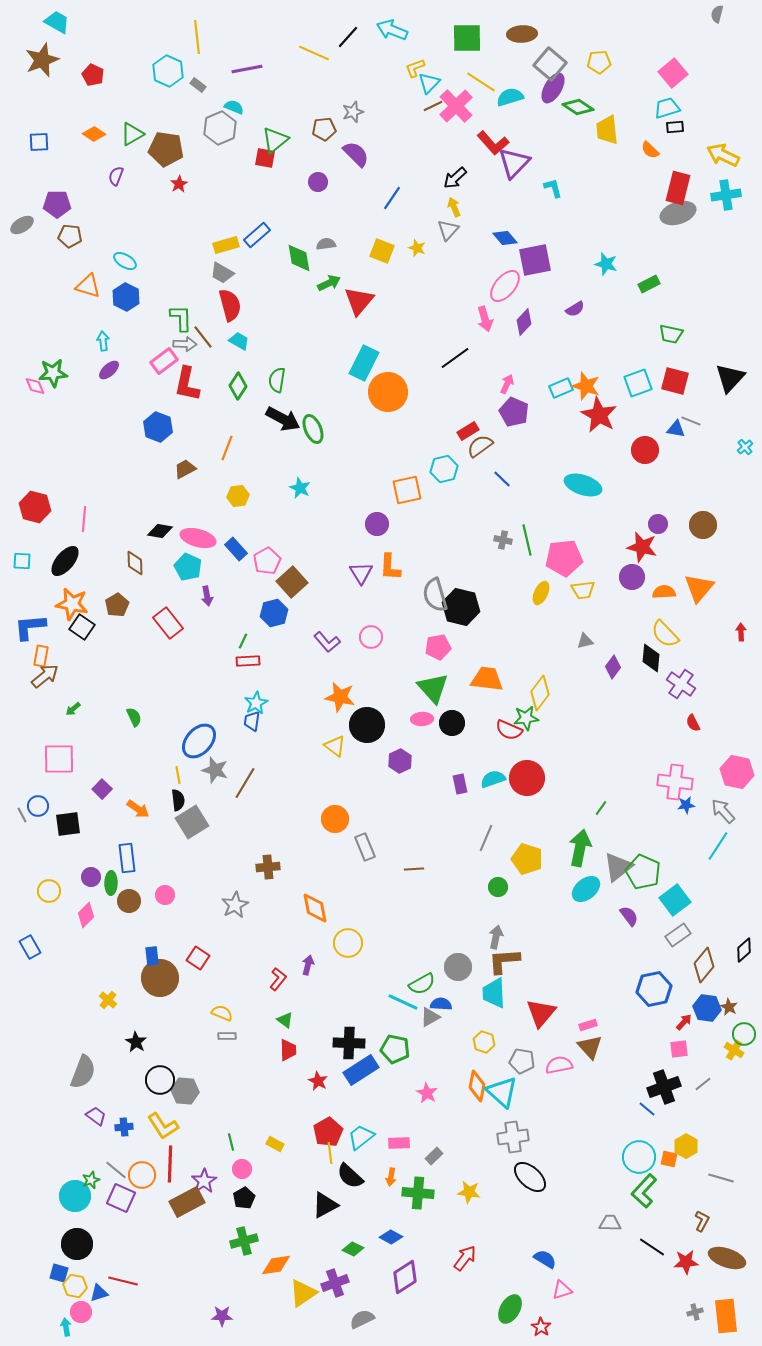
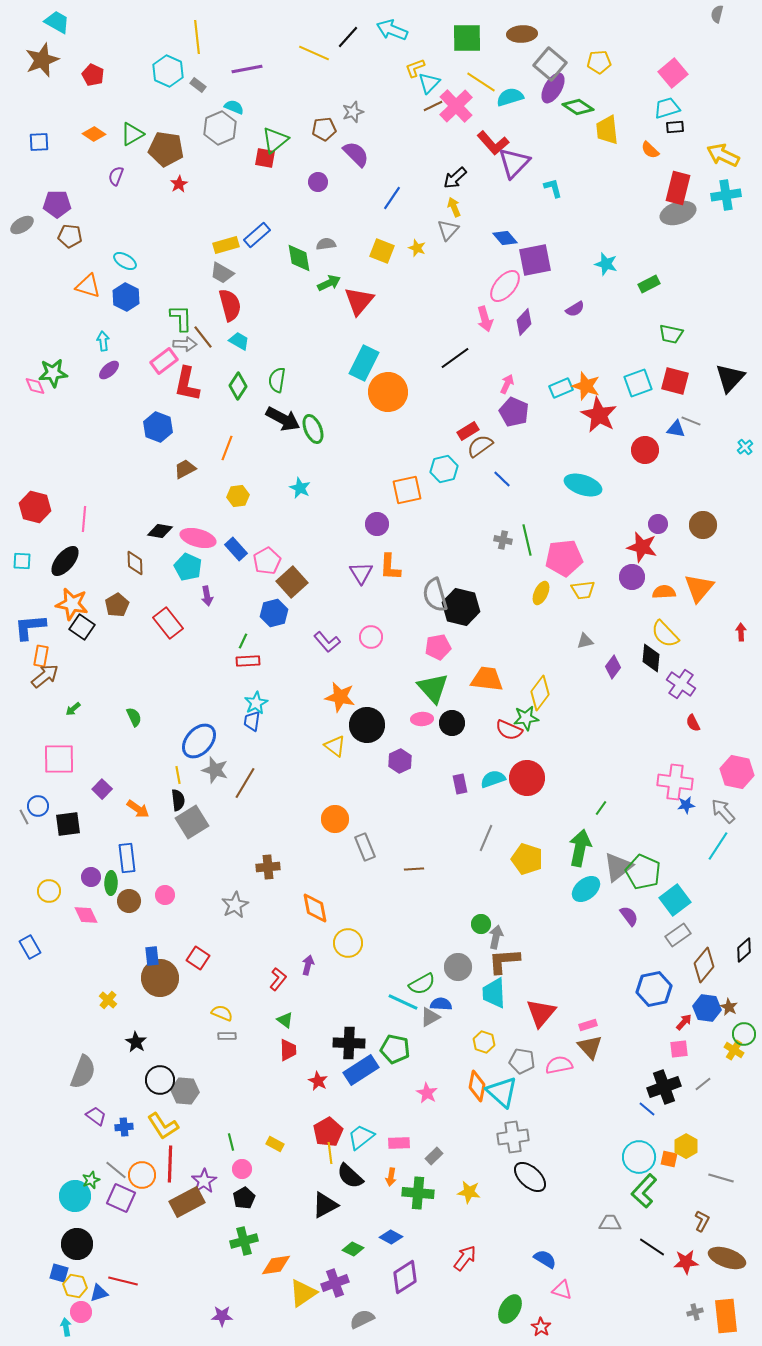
gray line at (22, 815): moved 2 px right, 2 px down
green circle at (498, 887): moved 17 px left, 37 px down
pink diamond at (86, 915): rotated 70 degrees counterclockwise
pink triangle at (562, 1290): rotated 35 degrees clockwise
